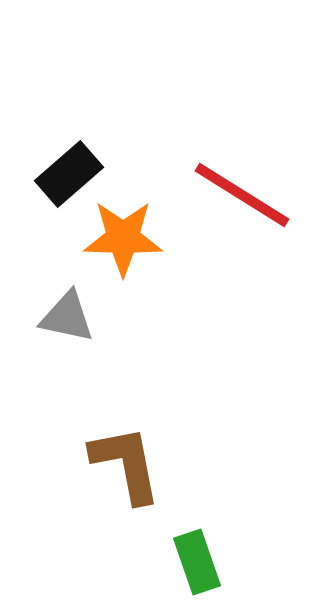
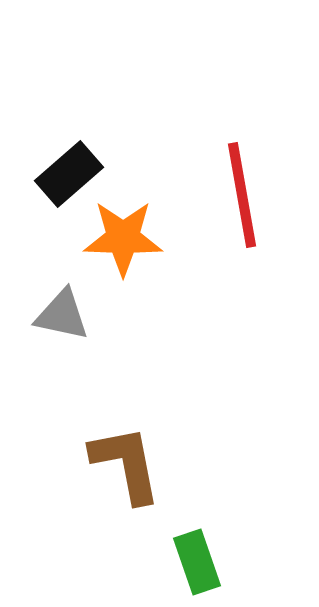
red line: rotated 48 degrees clockwise
gray triangle: moved 5 px left, 2 px up
